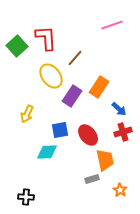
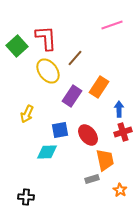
yellow ellipse: moved 3 px left, 5 px up
blue arrow: rotated 133 degrees counterclockwise
